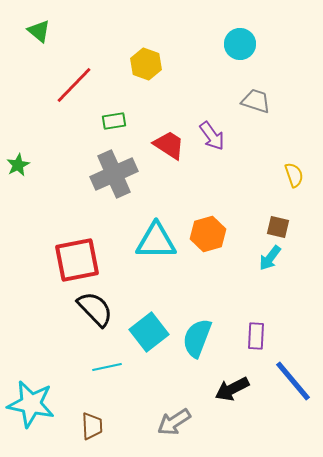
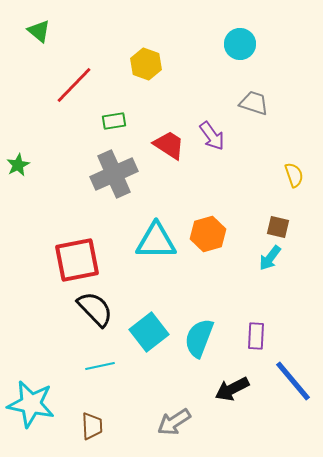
gray trapezoid: moved 2 px left, 2 px down
cyan semicircle: moved 2 px right
cyan line: moved 7 px left, 1 px up
